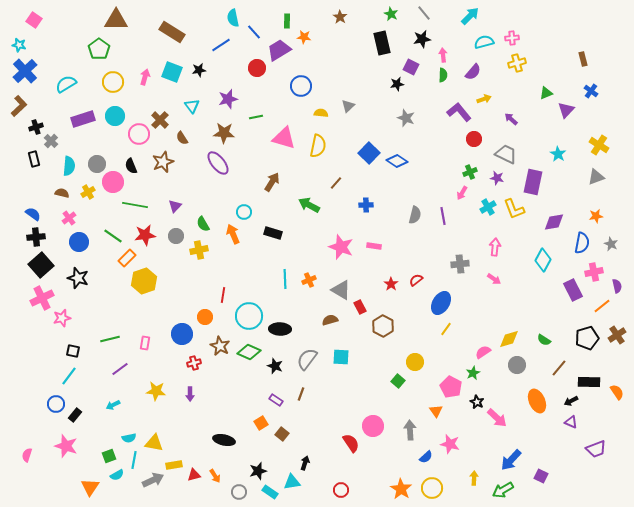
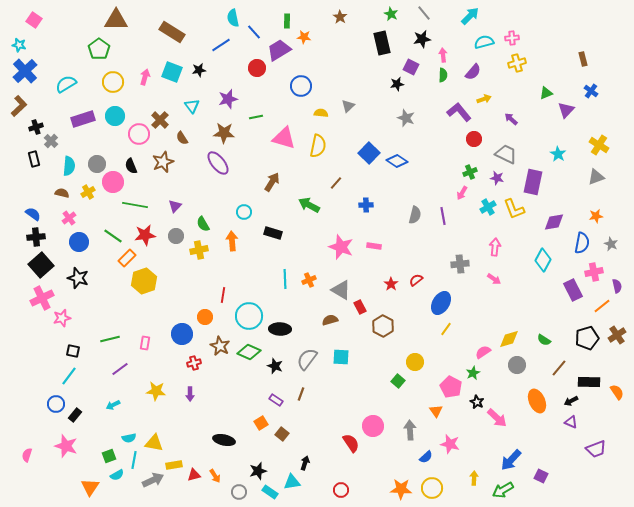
orange arrow at (233, 234): moved 1 px left, 7 px down; rotated 18 degrees clockwise
orange star at (401, 489): rotated 30 degrees counterclockwise
